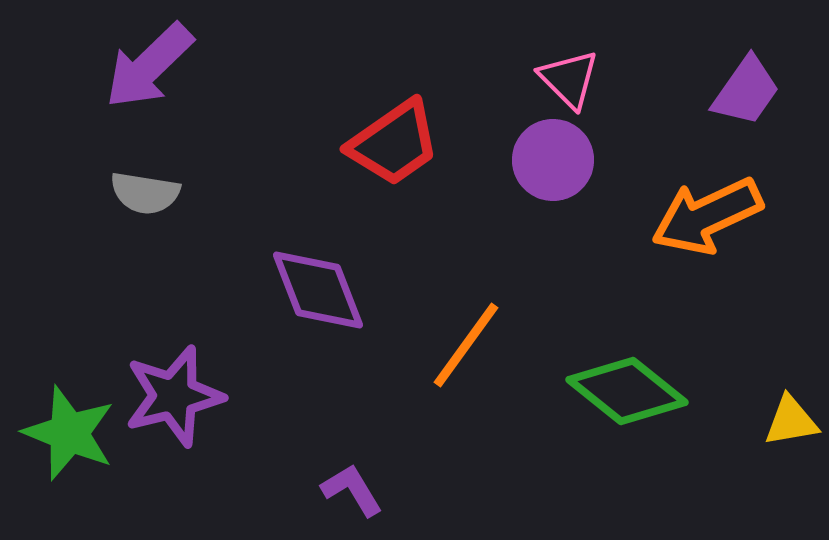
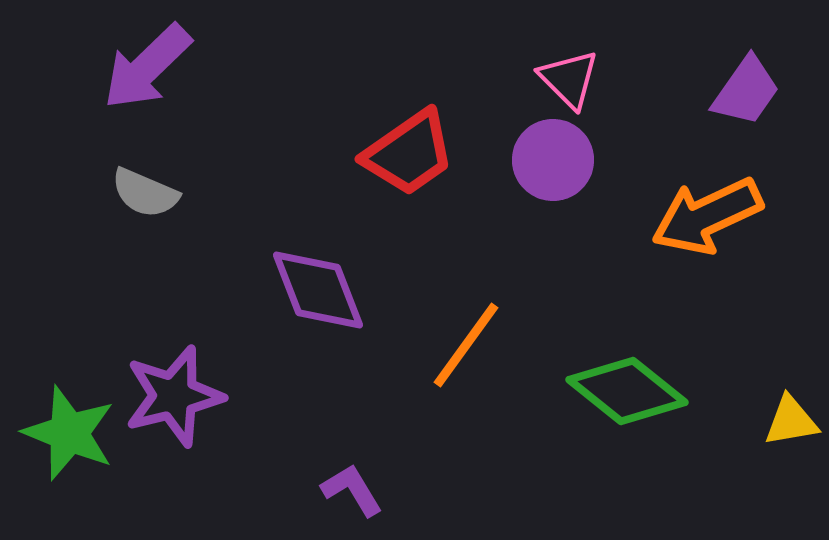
purple arrow: moved 2 px left, 1 px down
red trapezoid: moved 15 px right, 10 px down
gray semicircle: rotated 14 degrees clockwise
